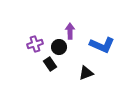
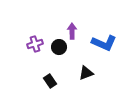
purple arrow: moved 2 px right
blue L-shape: moved 2 px right, 2 px up
black rectangle: moved 17 px down
